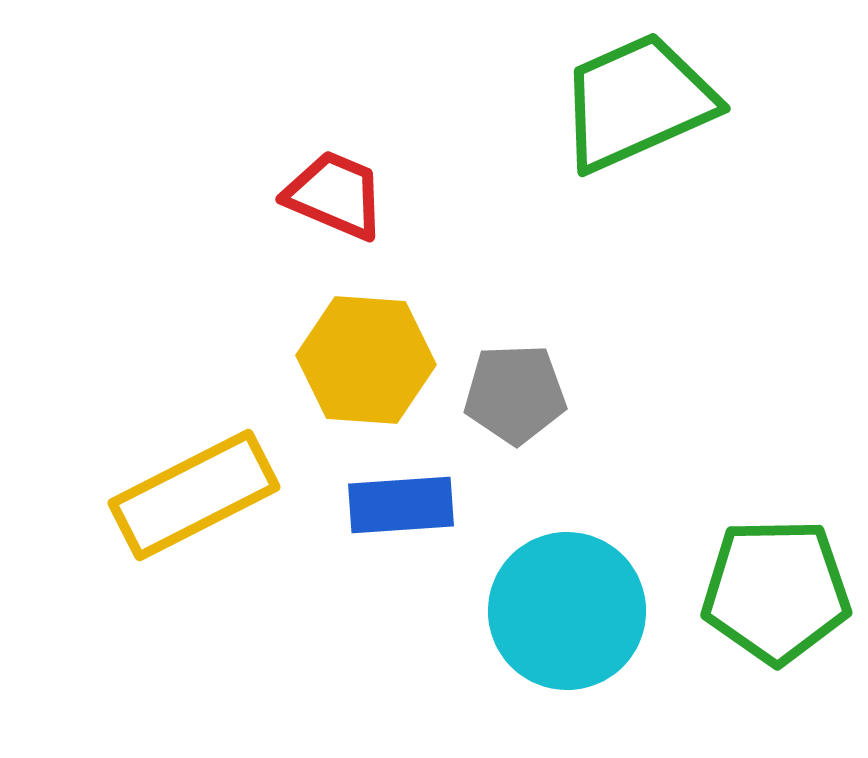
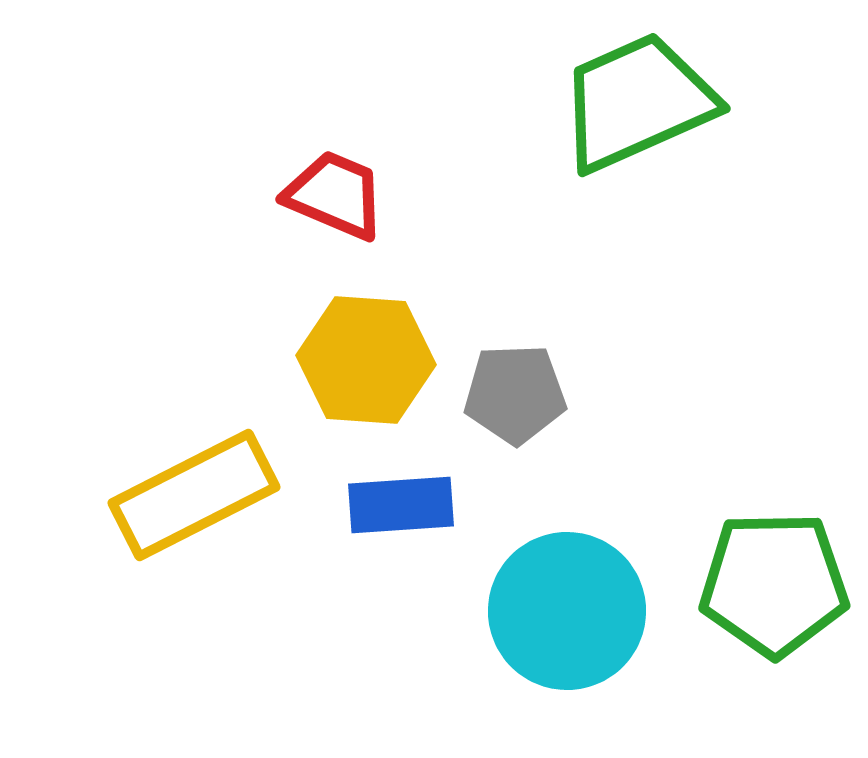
green pentagon: moved 2 px left, 7 px up
